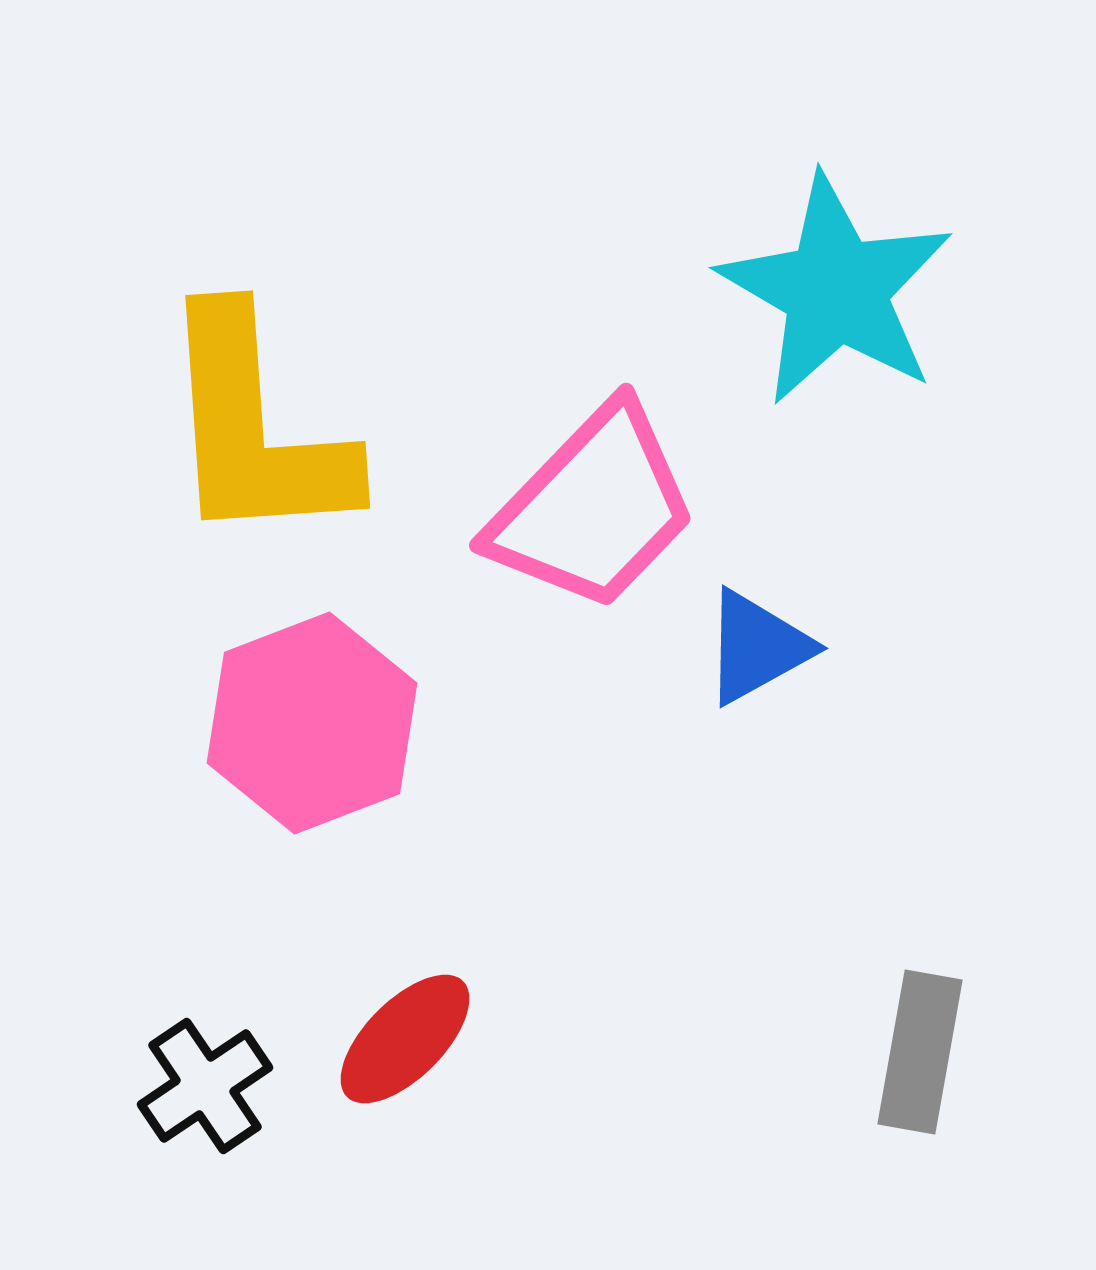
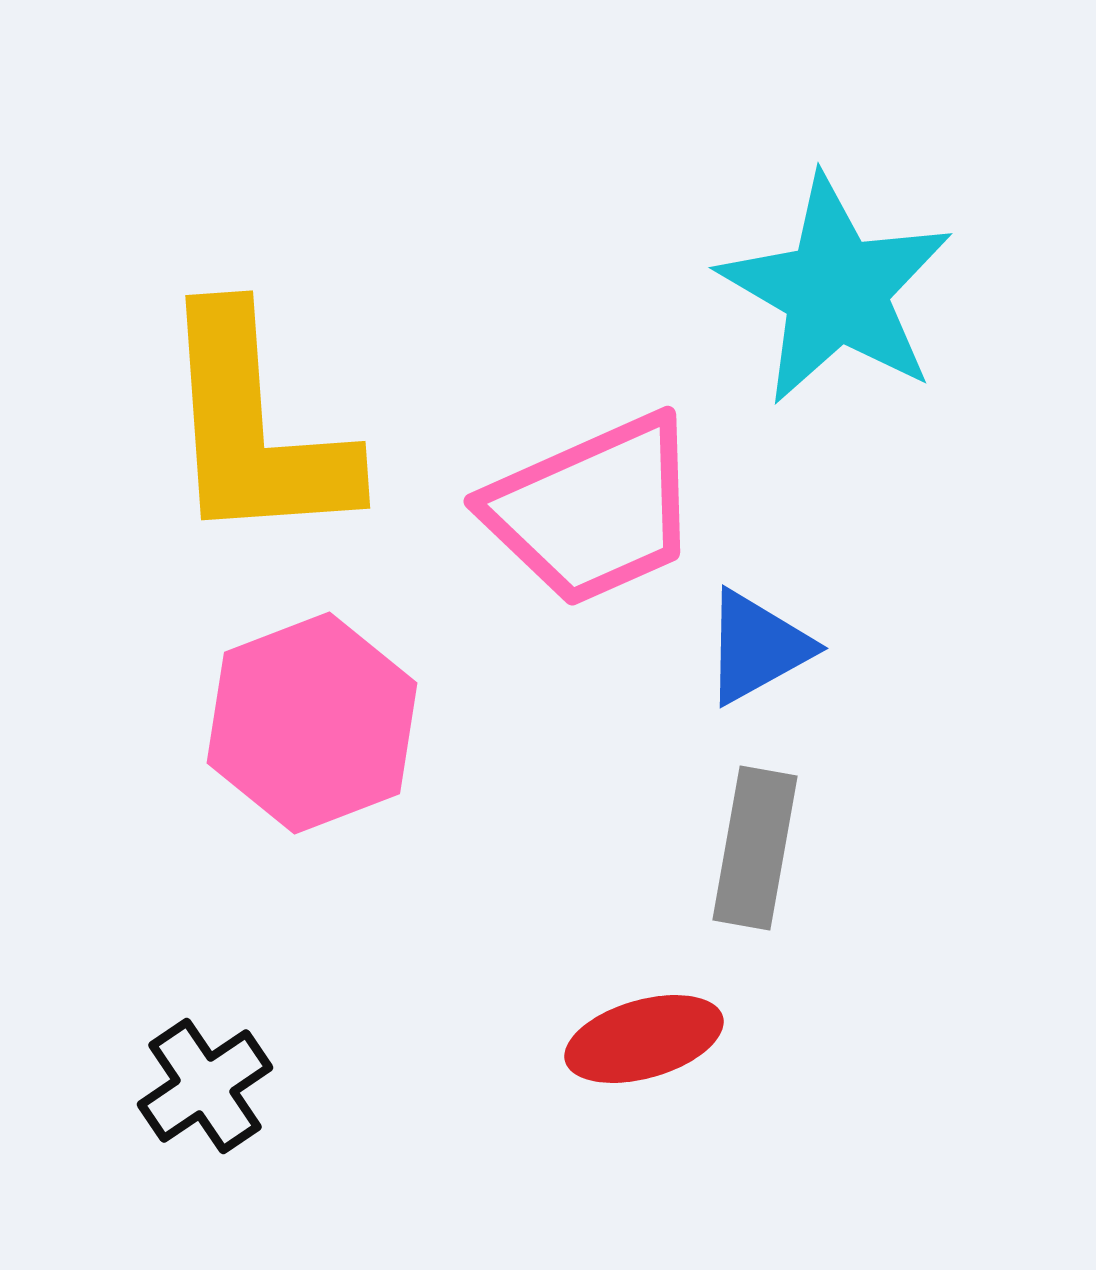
pink trapezoid: moved 2 px down; rotated 22 degrees clockwise
red ellipse: moved 239 px right; rotated 29 degrees clockwise
gray rectangle: moved 165 px left, 204 px up
